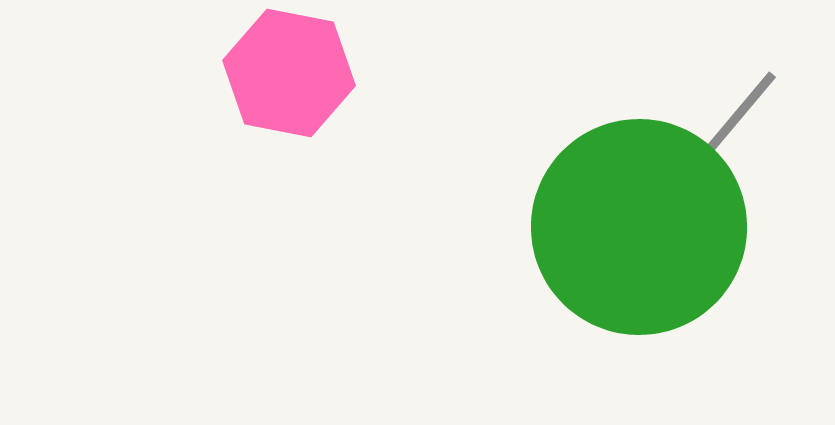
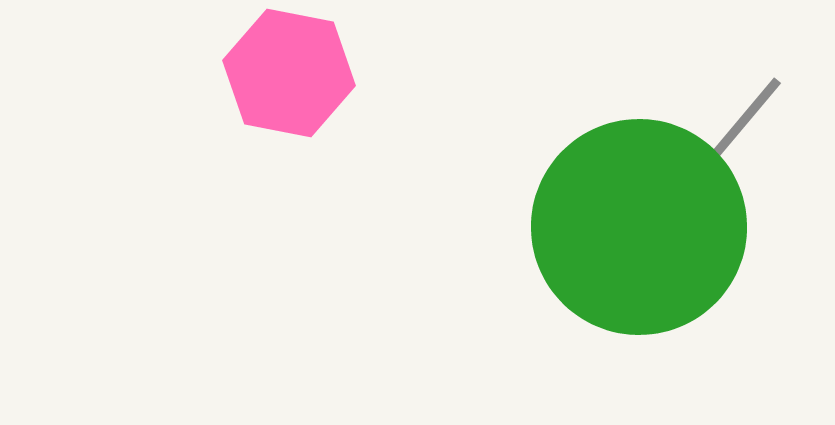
gray line: moved 5 px right, 6 px down
